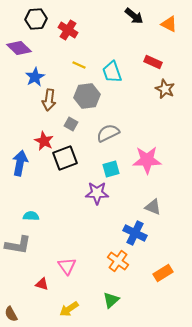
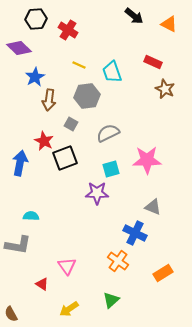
red triangle: rotated 16 degrees clockwise
